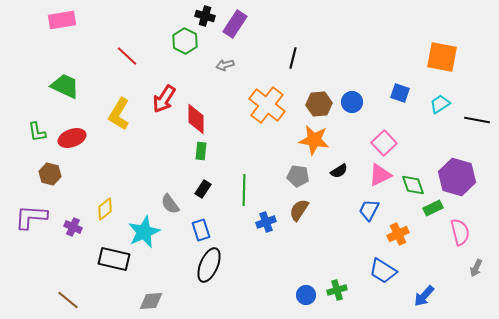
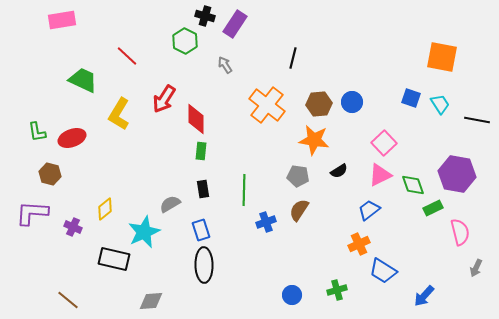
gray arrow at (225, 65): rotated 72 degrees clockwise
green trapezoid at (65, 86): moved 18 px right, 6 px up
blue square at (400, 93): moved 11 px right, 5 px down
cyan trapezoid at (440, 104): rotated 90 degrees clockwise
purple hexagon at (457, 177): moved 3 px up; rotated 6 degrees counterclockwise
black rectangle at (203, 189): rotated 42 degrees counterclockwise
gray semicircle at (170, 204): rotated 95 degrees clockwise
blue trapezoid at (369, 210): rotated 25 degrees clockwise
purple L-shape at (31, 217): moved 1 px right, 4 px up
orange cross at (398, 234): moved 39 px left, 10 px down
black ellipse at (209, 265): moved 5 px left; rotated 24 degrees counterclockwise
blue circle at (306, 295): moved 14 px left
